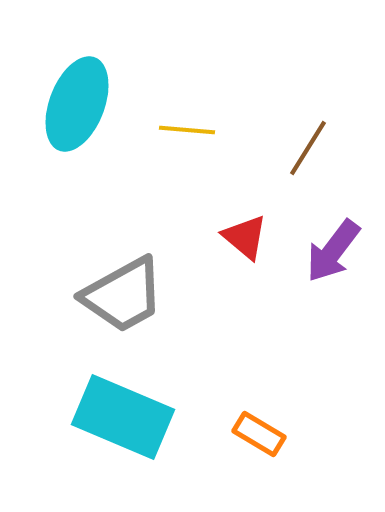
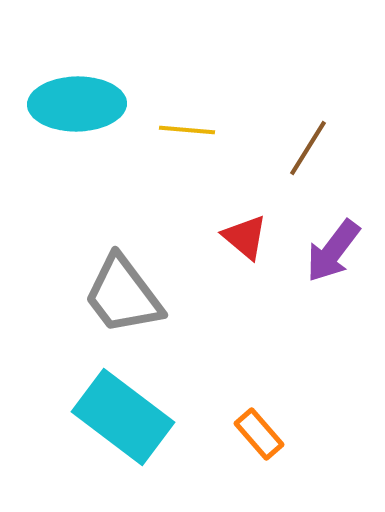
cyan ellipse: rotated 68 degrees clockwise
gray trapezoid: rotated 82 degrees clockwise
cyan rectangle: rotated 14 degrees clockwise
orange rectangle: rotated 18 degrees clockwise
